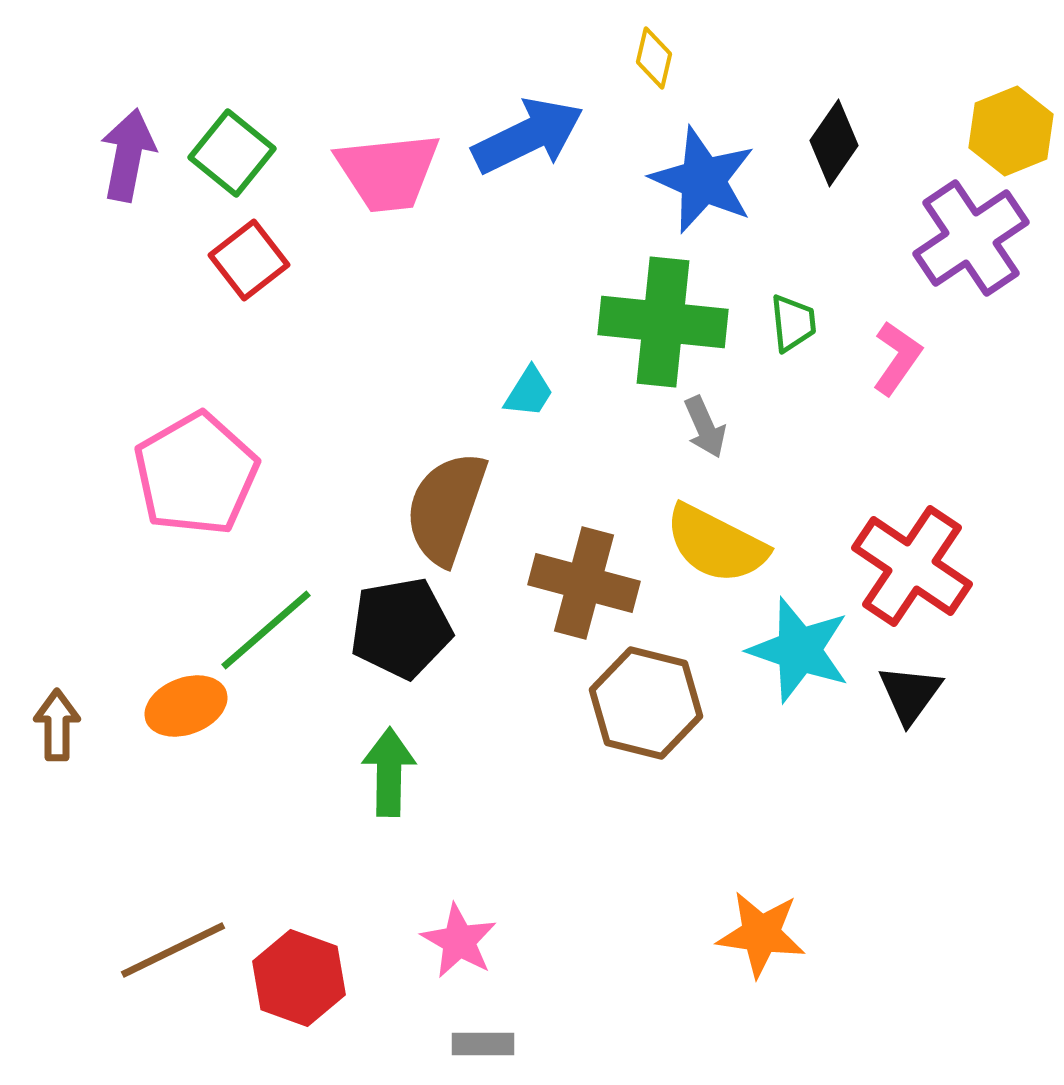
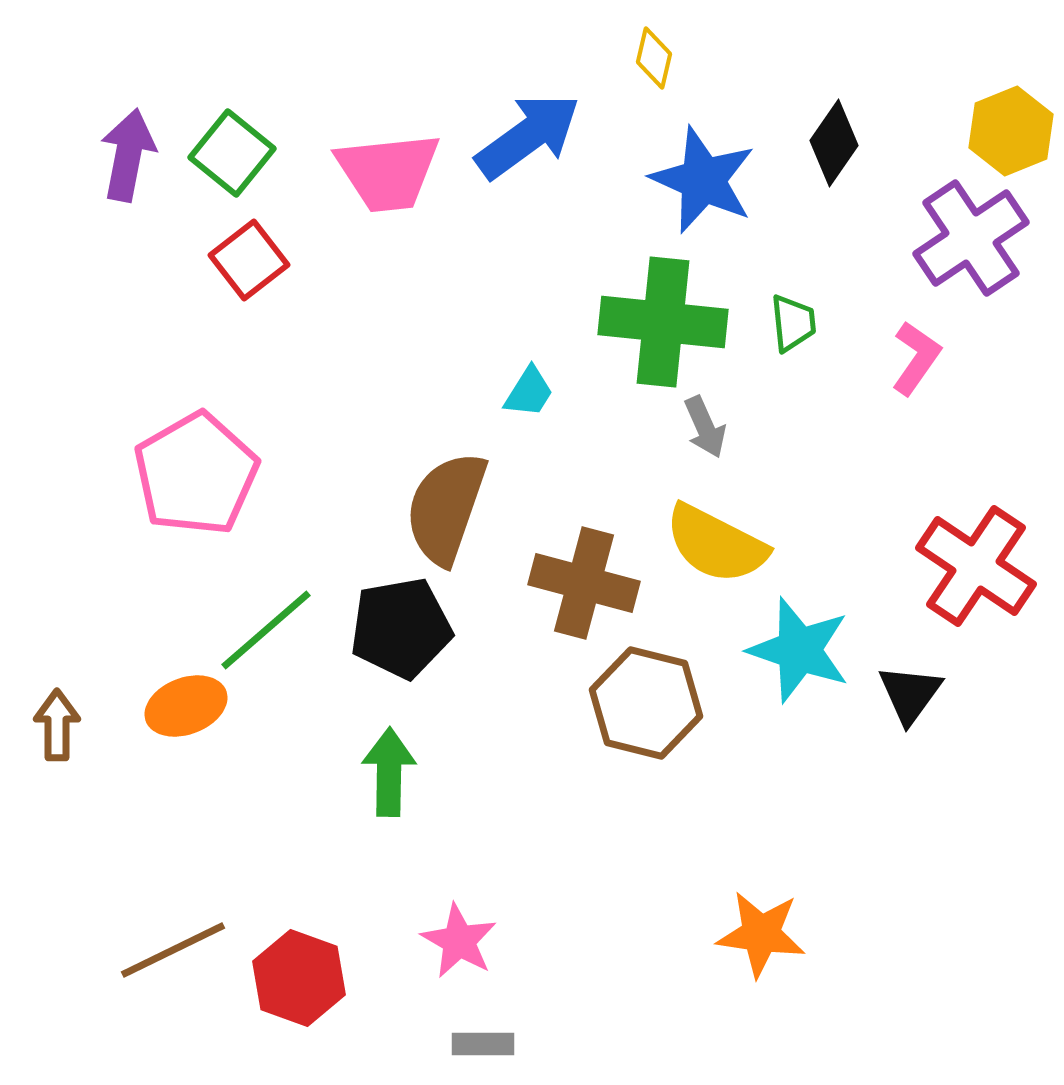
blue arrow: rotated 10 degrees counterclockwise
pink L-shape: moved 19 px right
red cross: moved 64 px right
